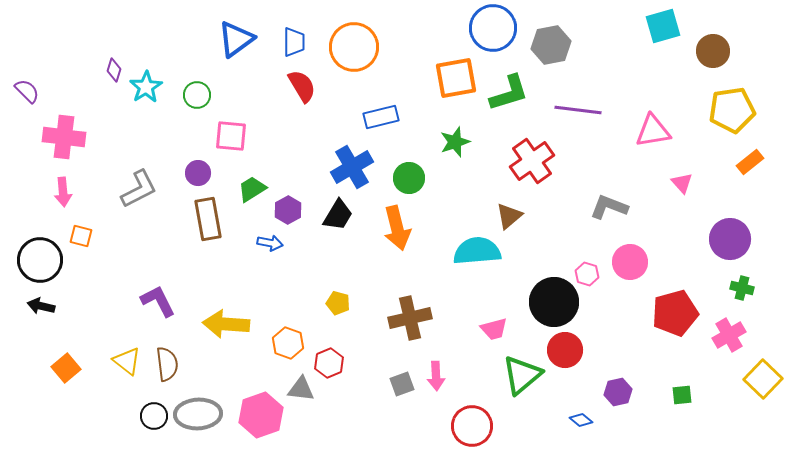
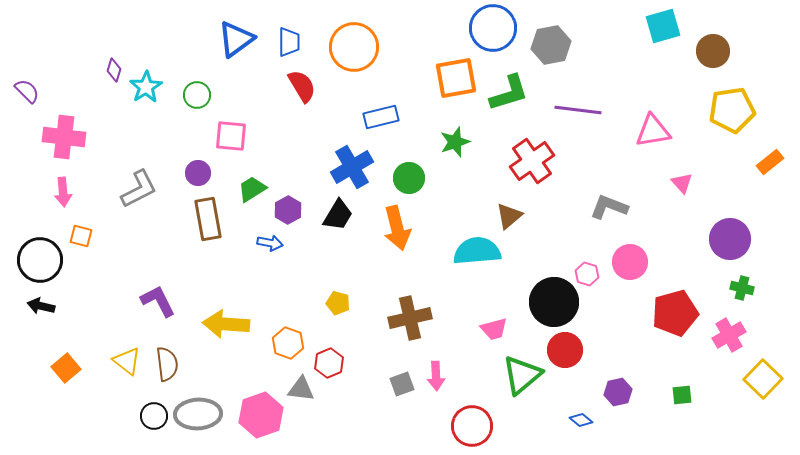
blue trapezoid at (294, 42): moved 5 px left
orange rectangle at (750, 162): moved 20 px right
